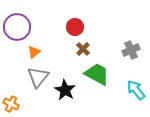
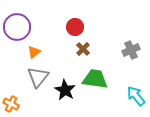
green trapezoid: moved 2 px left, 5 px down; rotated 20 degrees counterclockwise
cyan arrow: moved 6 px down
